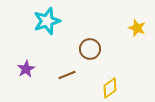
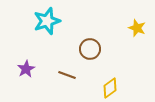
brown line: rotated 42 degrees clockwise
